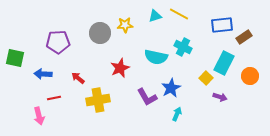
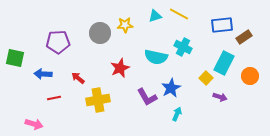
pink arrow: moved 5 px left, 8 px down; rotated 60 degrees counterclockwise
